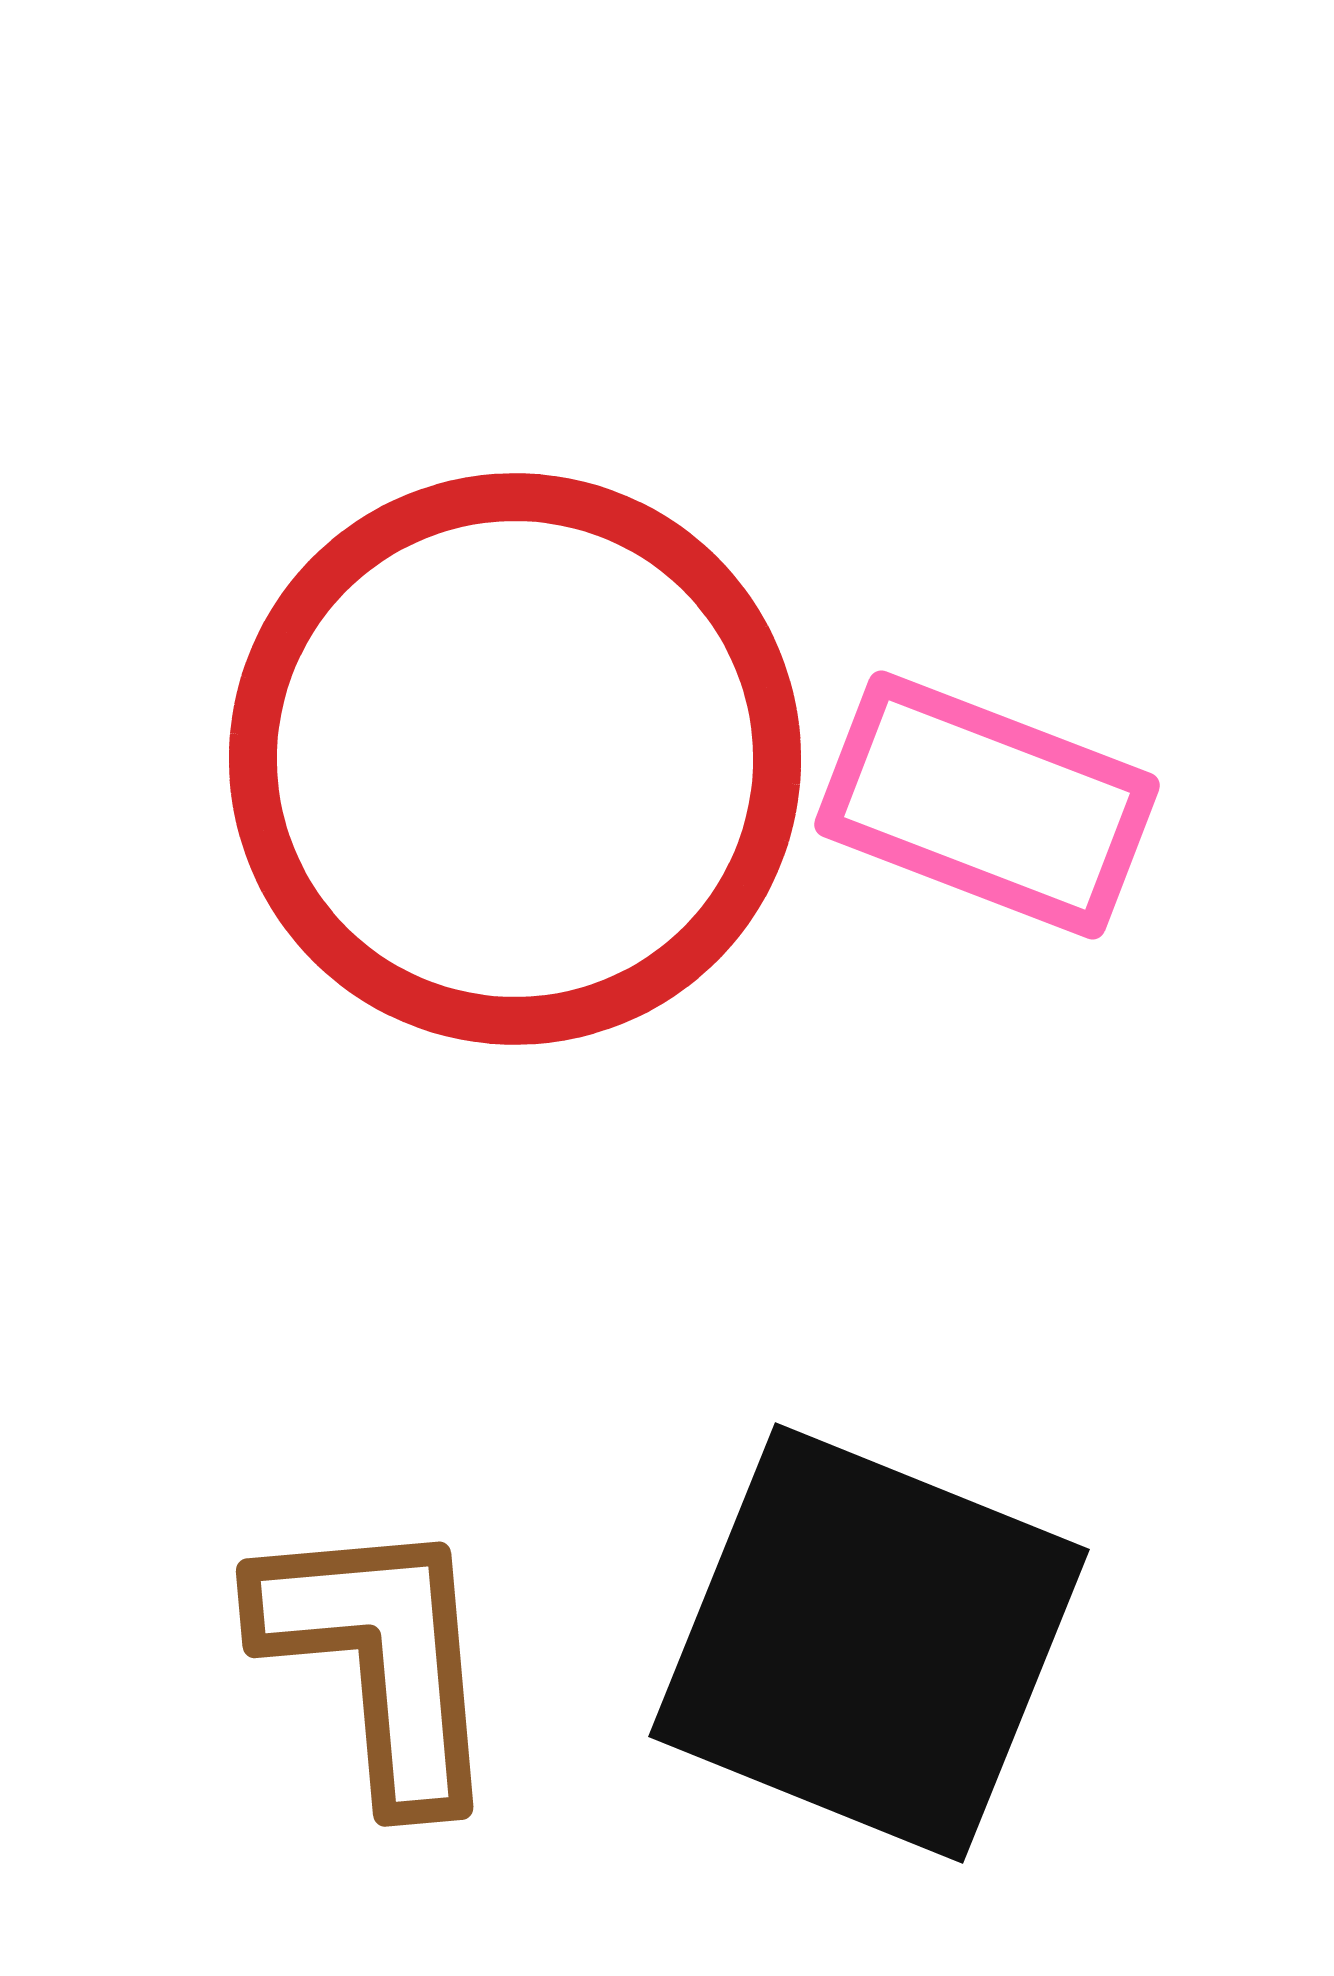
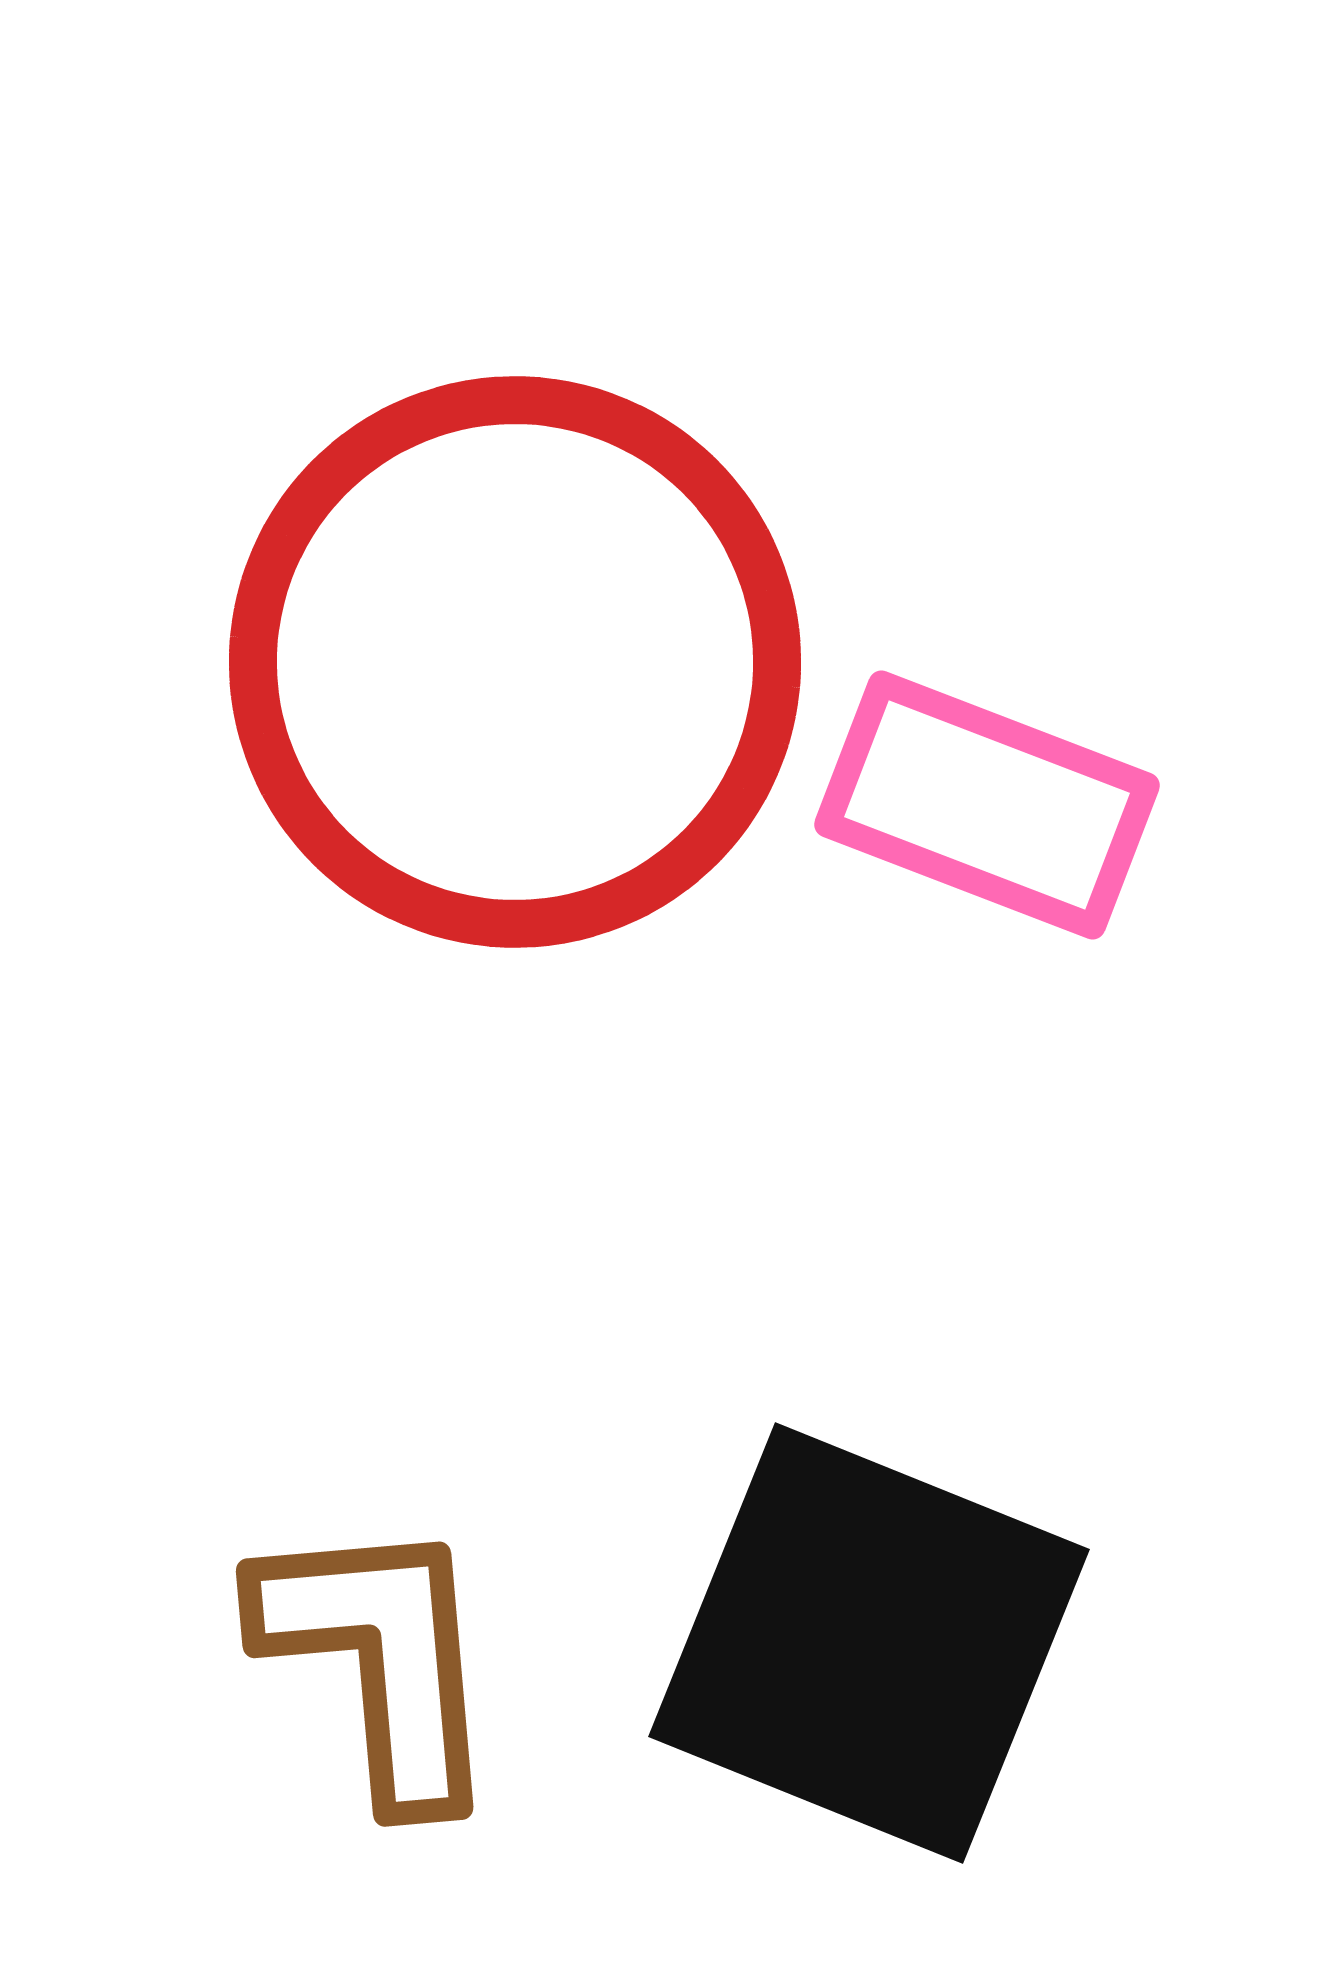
red circle: moved 97 px up
